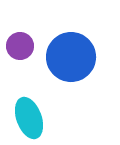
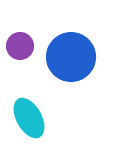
cyan ellipse: rotated 9 degrees counterclockwise
